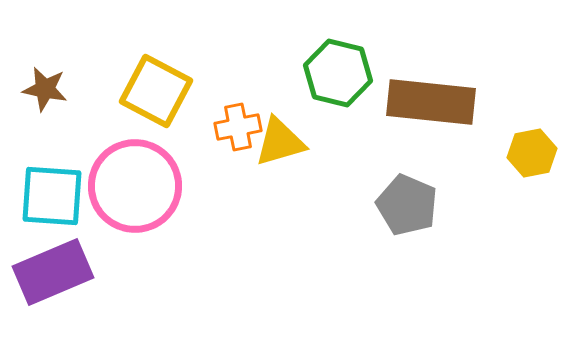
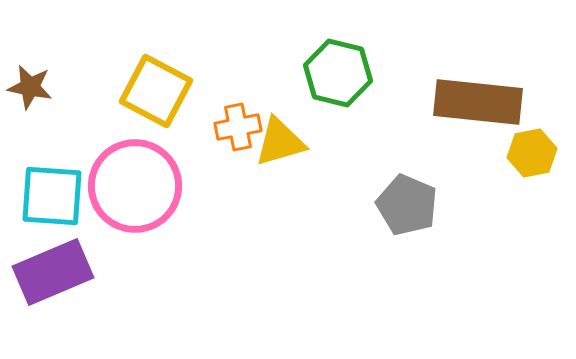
brown star: moved 15 px left, 2 px up
brown rectangle: moved 47 px right
